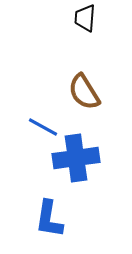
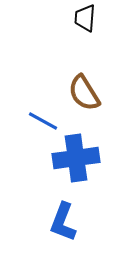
brown semicircle: moved 1 px down
blue line: moved 6 px up
blue L-shape: moved 14 px right, 3 px down; rotated 12 degrees clockwise
